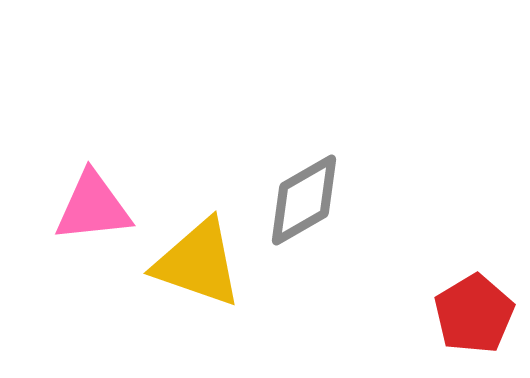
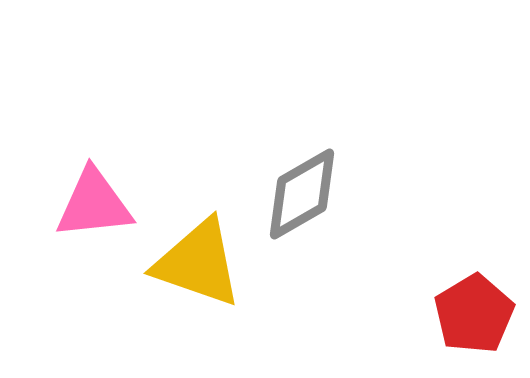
gray diamond: moved 2 px left, 6 px up
pink triangle: moved 1 px right, 3 px up
